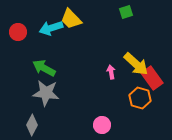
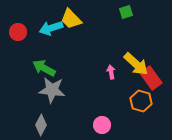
red rectangle: moved 1 px left
gray star: moved 6 px right, 3 px up
orange hexagon: moved 1 px right, 3 px down
gray diamond: moved 9 px right
